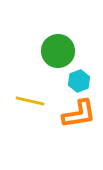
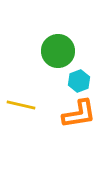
yellow line: moved 9 px left, 4 px down
